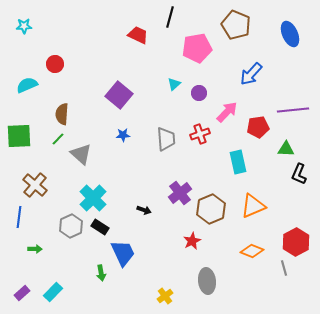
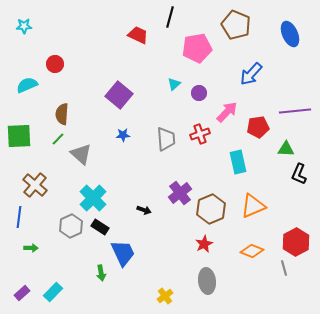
purple line at (293, 110): moved 2 px right, 1 px down
red star at (192, 241): moved 12 px right, 3 px down
green arrow at (35, 249): moved 4 px left, 1 px up
